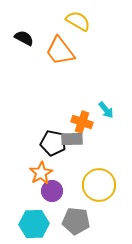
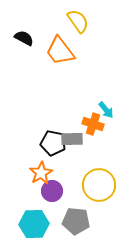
yellow semicircle: rotated 25 degrees clockwise
orange cross: moved 11 px right, 2 px down
